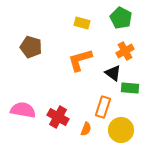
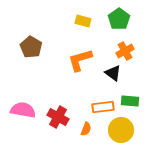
green pentagon: moved 2 px left, 1 px down; rotated 10 degrees clockwise
yellow rectangle: moved 1 px right, 2 px up
brown pentagon: rotated 15 degrees clockwise
green rectangle: moved 13 px down
orange rectangle: rotated 65 degrees clockwise
